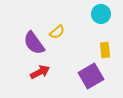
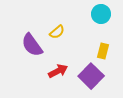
purple semicircle: moved 2 px left, 2 px down
yellow rectangle: moved 2 px left, 1 px down; rotated 21 degrees clockwise
red arrow: moved 18 px right, 1 px up
purple square: rotated 15 degrees counterclockwise
